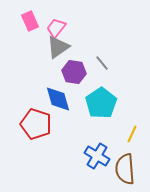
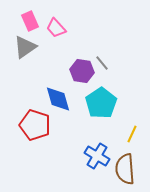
pink trapezoid: rotated 80 degrees counterclockwise
gray triangle: moved 33 px left
purple hexagon: moved 8 px right, 1 px up
red pentagon: moved 1 px left, 1 px down
